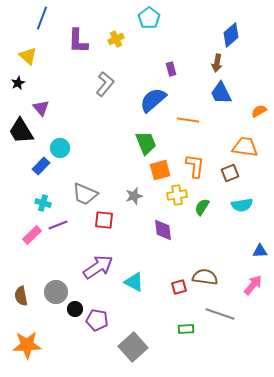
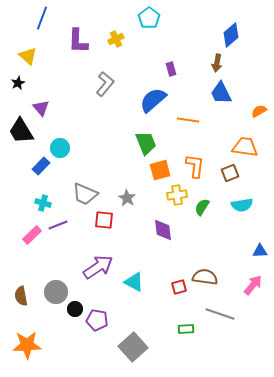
gray star at (134, 196): moved 7 px left, 2 px down; rotated 24 degrees counterclockwise
